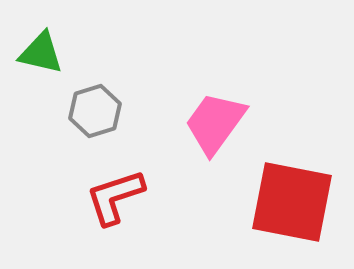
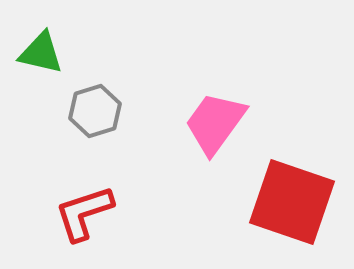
red L-shape: moved 31 px left, 16 px down
red square: rotated 8 degrees clockwise
